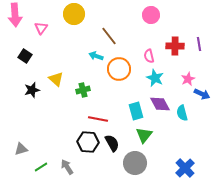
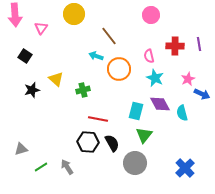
cyan rectangle: rotated 30 degrees clockwise
